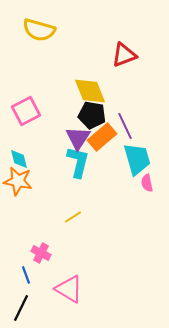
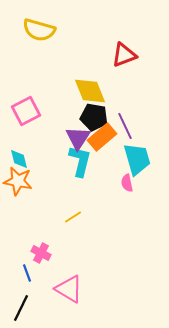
black pentagon: moved 2 px right, 2 px down
cyan L-shape: moved 2 px right, 1 px up
pink semicircle: moved 20 px left
blue line: moved 1 px right, 2 px up
